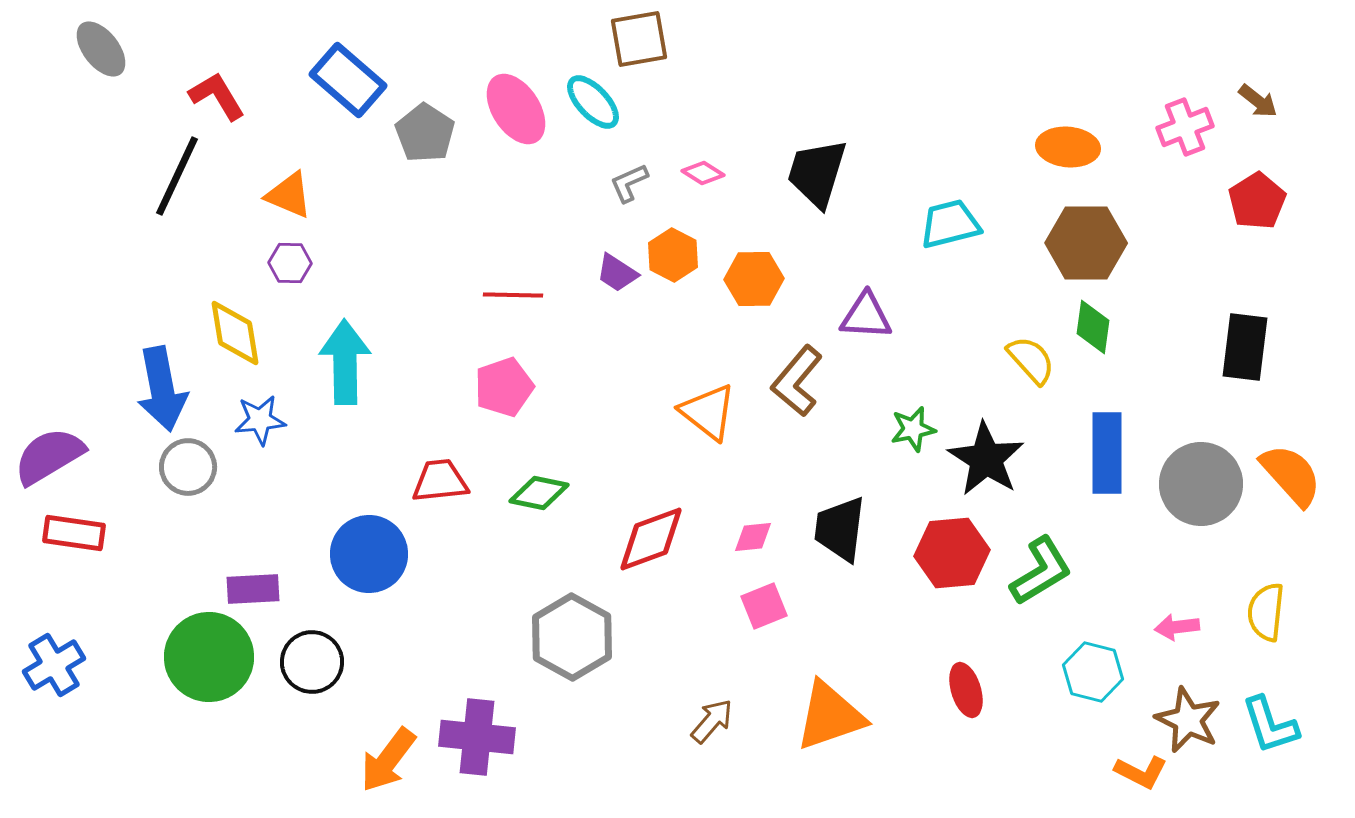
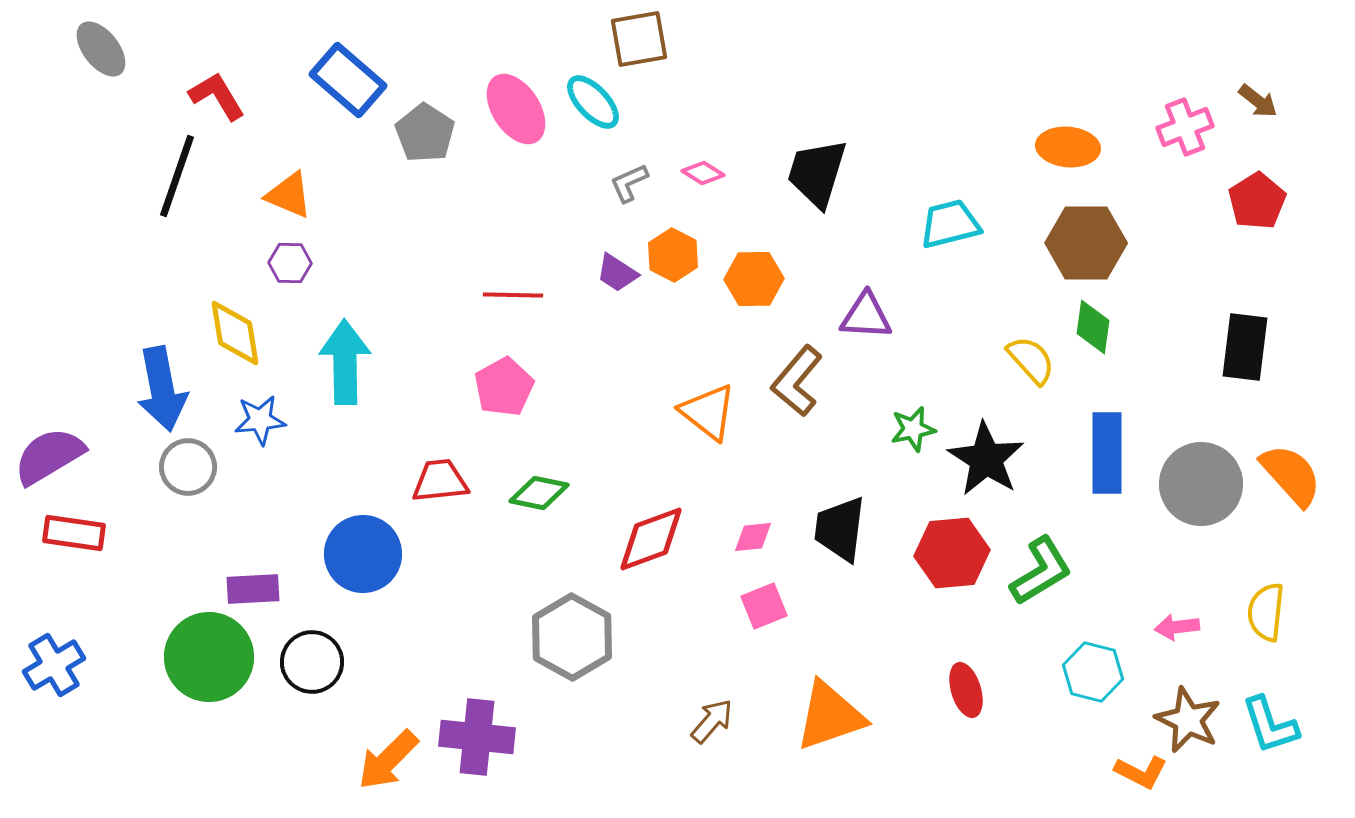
black line at (177, 176): rotated 6 degrees counterclockwise
pink pentagon at (504, 387): rotated 10 degrees counterclockwise
blue circle at (369, 554): moved 6 px left
orange arrow at (388, 760): rotated 8 degrees clockwise
